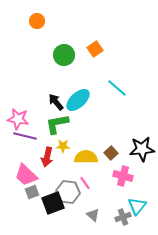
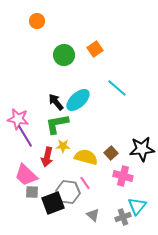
purple line: rotated 45 degrees clockwise
yellow semicircle: rotated 15 degrees clockwise
gray square: rotated 24 degrees clockwise
